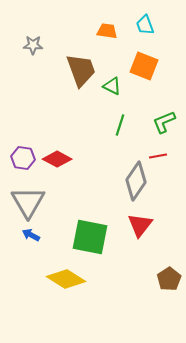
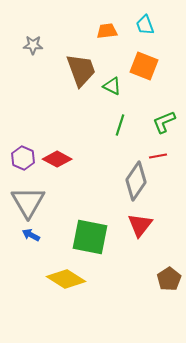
orange trapezoid: rotated 15 degrees counterclockwise
purple hexagon: rotated 15 degrees clockwise
